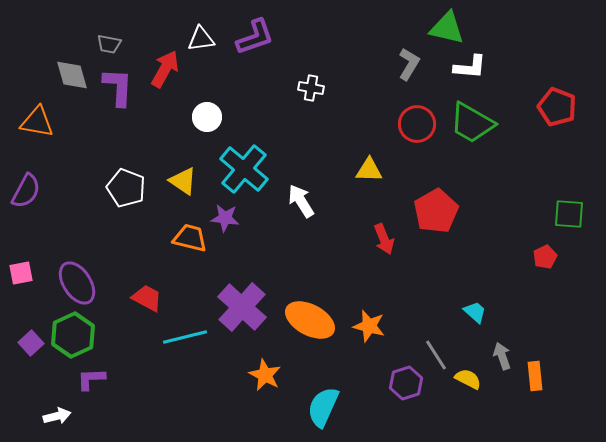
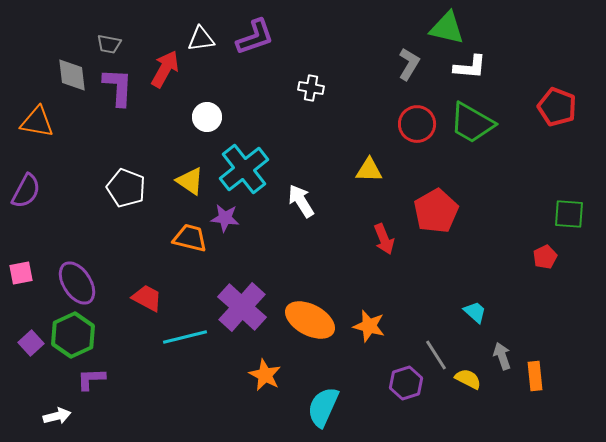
gray diamond at (72, 75): rotated 9 degrees clockwise
cyan cross at (244, 169): rotated 12 degrees clockwise
yellow triangle at (183, 181): moved 7 px right
